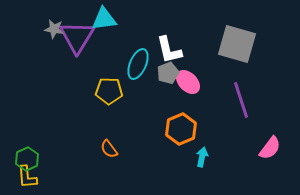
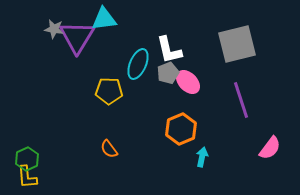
gray square: rotated 30 degrees counterclockwise
